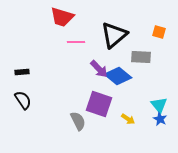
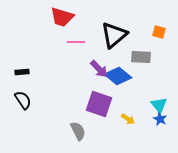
gray semicircle: moved 10 px down
